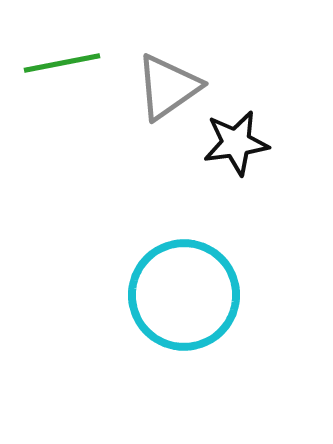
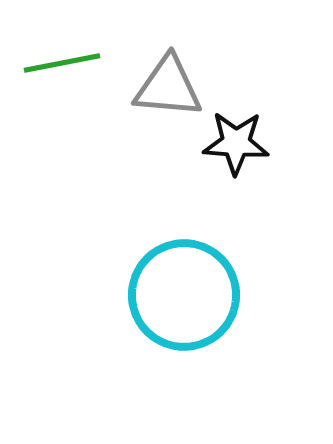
gray triangle: rotated 40 degrees clockwise
black star: rotated 12 degrees clockwise
